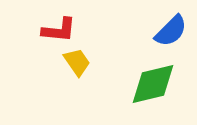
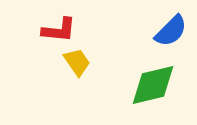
green diamond: moved 1 px down
